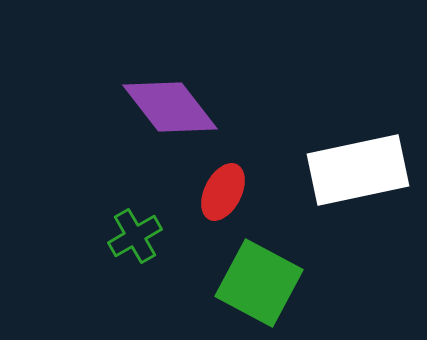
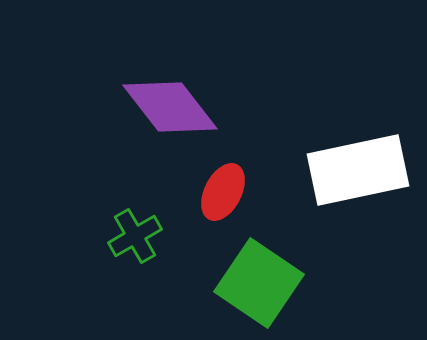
green square: rotated 6 degrees clockwise
